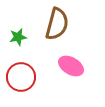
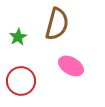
green star: rotated 18 degrees counterclockwise
red circle: moved 4 px down
